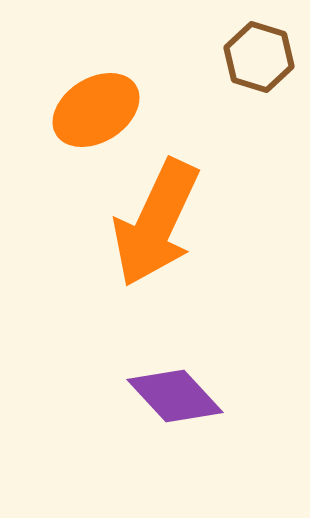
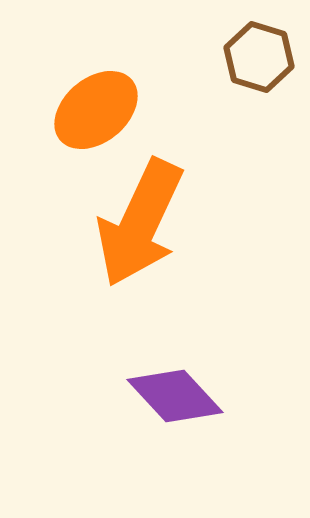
orange ellipse: rotated 8 degrees counterclockwise
orange arrow: moved 16 px left
